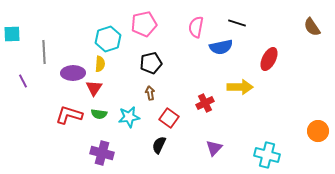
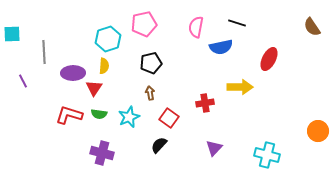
yellow semicircle: moved 4 px right, 2 px down
red cross: rotated 18 degrees clockwise
cyan star: rotated 15 degrees counterclockwise
black semicircle: rotated 18 degrees clockwise
